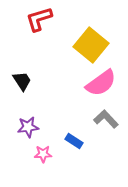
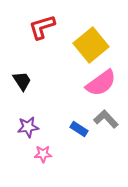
red L-shape: moved 3 px right, 8 px down
yellow square: rotated 12 degrees clockwise
blue rectangle: moved 5 px right, 12 px up
